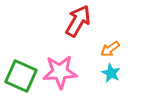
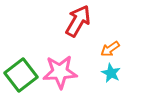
green square: moved 1 px up; rotated 28 degrees clockwise
